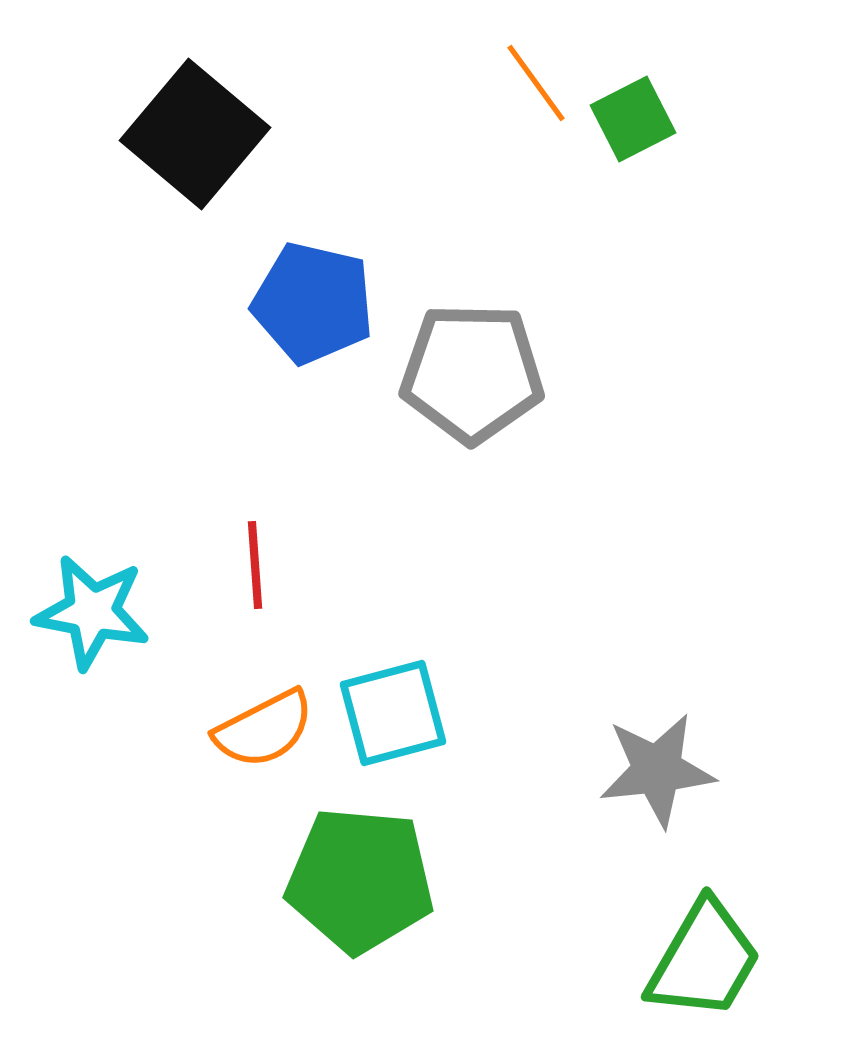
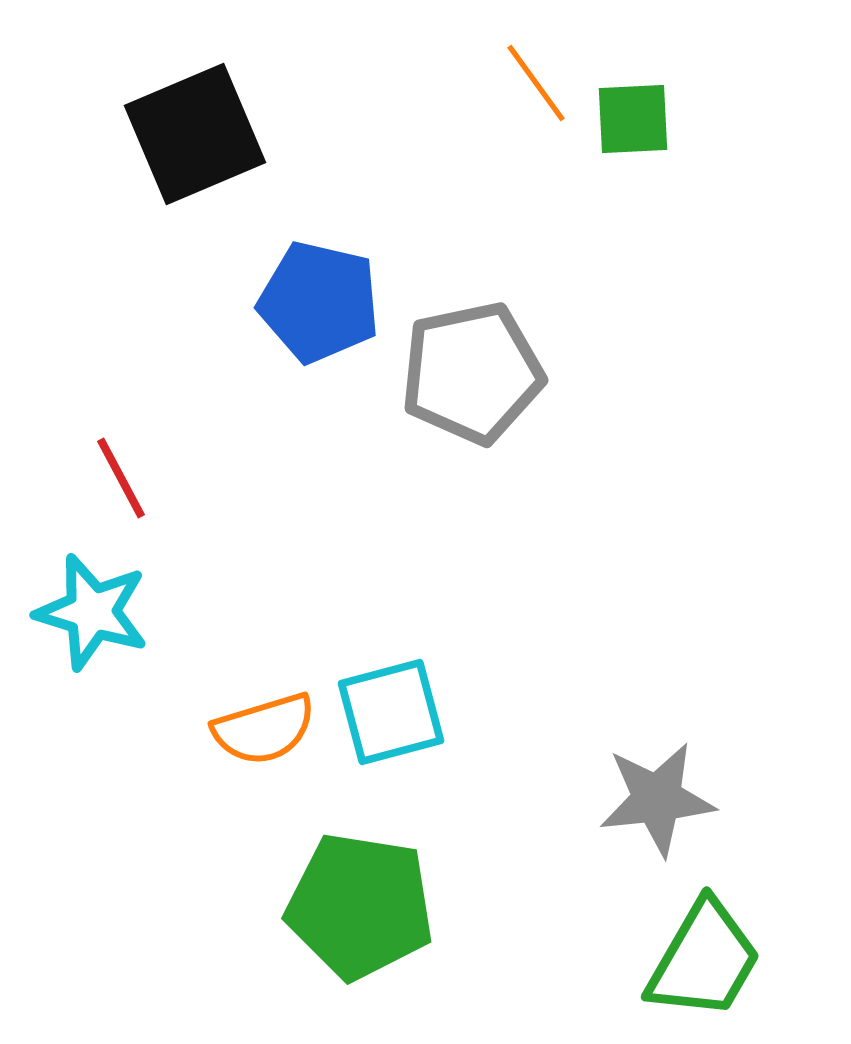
green square: rotated 24 degrees clockwise
black square: rotated 27 degrees clockwise
blue pentagon: moved 6 px right, 1 px up
gray pentagon: rotated 13 degrees counterclockwise
red line: moved 134 px left, 87 px up; rotated 24 degrees counterclockwise
cyan star: rotated 6 degrees clockwise
cyan square: moved 2 px left, 1 px up
orange semicircle: rotated 10 degrees clockwise
gray star: moved 29 px down
green pentagon: moved 26 px down; rotated 4 degrees clockwise
